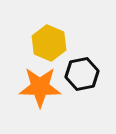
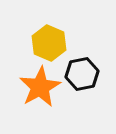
orange star: rotated 30 degrees counterclockwise
